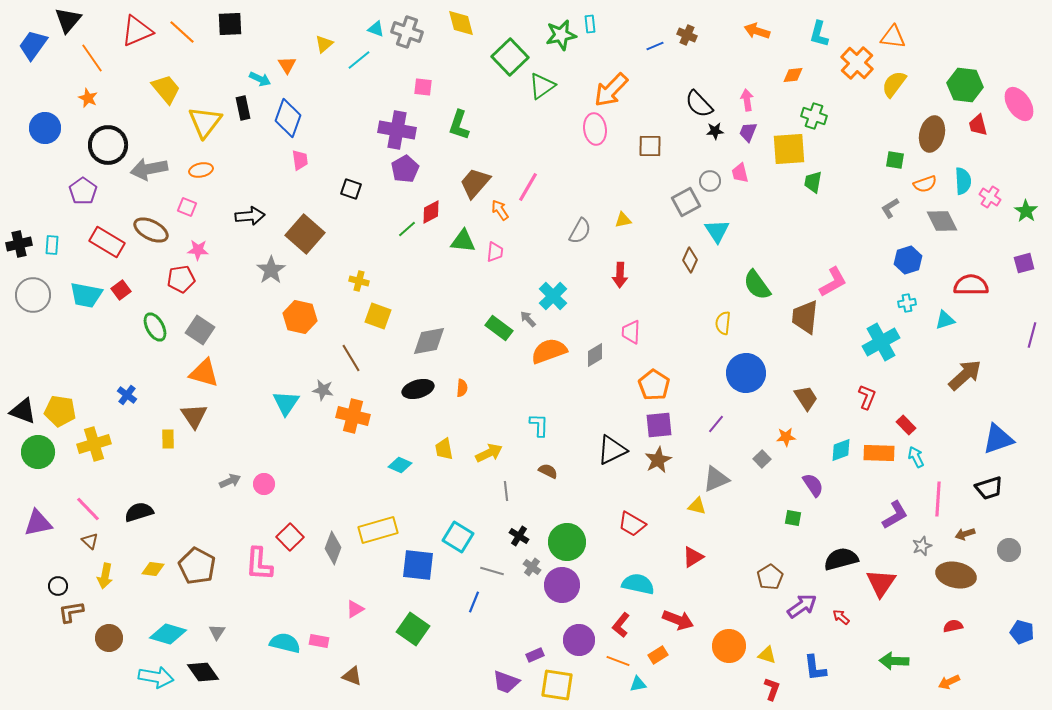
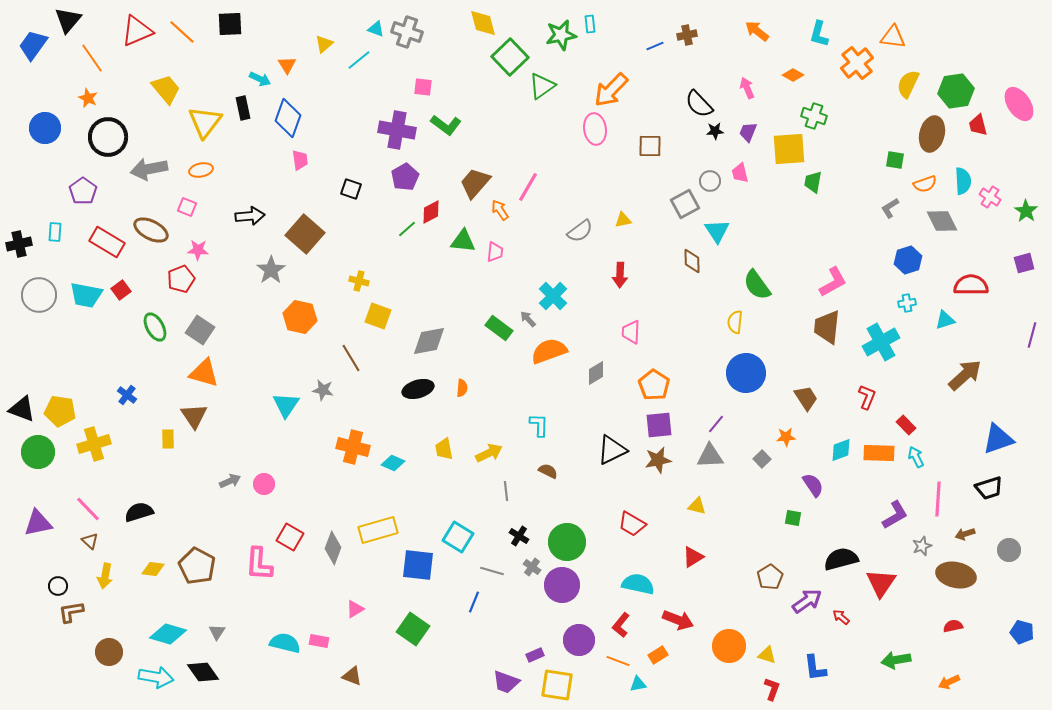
yellow diamond at (461, 23): moved 22 px right
orange arrow at (757, 31): rotated 20 degrees clockwise
brown cross at (687, 35): rotated 36 degrees counterclockwise
orange cross at (857, 63): rotated 8 degrees clockwise
orange diamond at (793, 75): rotated 35 degrees clockwise
yellow semicircle at (894, 84): moved 14 px right; rotated 12 degrees counterclockwise
green hexagon at (965, 85): moved 9 px left, 6 px down; rotated 16 degrees counterclockwise
pink arrow at (747, 100): moved 12 px up; rotated 15 degrees counterclockwise
green L-shape at (459, 125): moved 13 px left; rotated 72 degrees counterclockwise
black circle at (108, 145): moved 8 px up
purple pentagon at (405, 169): moved 8 px down
gray square at (686, 202): moved 1 px left, 2 px down
gray semicircle at (580, 231): rotated 24 degrees clockwise
cyan rectangle at (52, 245): moved 3 px right, 13 px up
brown diamond at (690, 260): moved 2 px right, 1 px down; rotated 25 degrees counterclockwise
red pentagon at (181, 279): rotated 12 degrees counterclockwise
gray circle at (33, 295): moved 6 px right
brown trapezoid at (805, 317): moved 22 px right, 10 px down
yellow semicircle at (723, 323): moved 12 px right, 1 px up
gray diamond at (595, 355): moved 1 px right, 18 px down
cyan triangle at (286, 403): moved 2 px down
black triangle at (23, 411): moved 1 px left, 2 px up
orange cross at (353, 416): moved 31 px down
brown star at (658, 460): rotated 16 degrees clockwise
cyan diamond at (400, 465): moved 7 px left, 2 px up
gray triangle at (716, 479): moved 6 px left, 23 px up; rotated 20 degrees clockwise
red square at (290, 537): rotated 16 degrees counterclockwise
purple arrow at (802, 606): moved 5 px right, 5 px up
brown circle at (109, 638): moved 14 px down
green arrow at (894, 661): moved 2 px right, 1 px up; rotated 12 degrees counterclockwise
